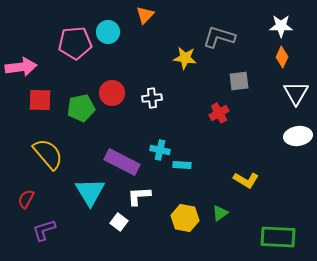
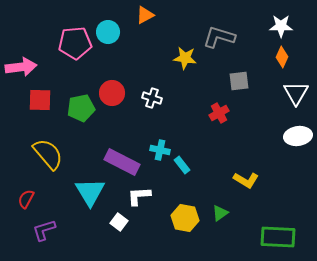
orange triangle: rotated 18 degrees clockwise
white cross: rotated 24 degrees clockwise
cyan rectangle: rotated 48 degrees clockwise
